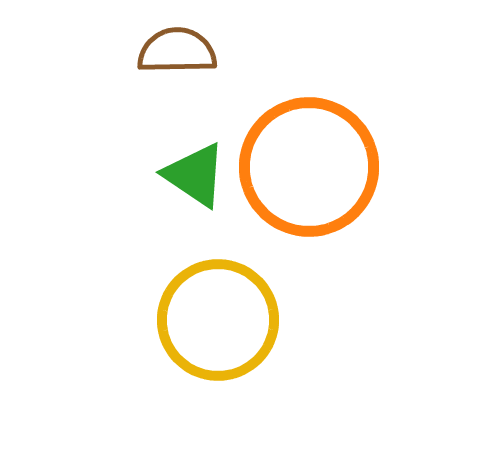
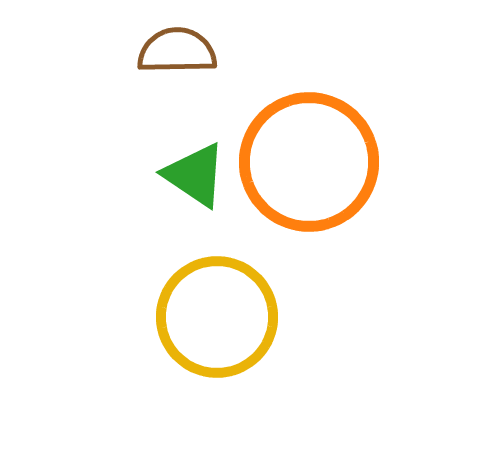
orange circle: moved 5 px up
yellow circle: moved 1 px left, 3 px up
